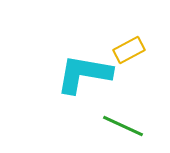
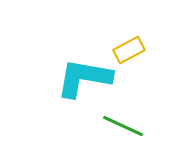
cyan L-shape: moved 4 px down
